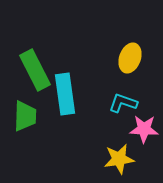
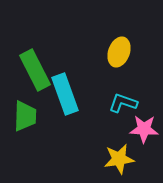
yellow ellipse: moved 11 px left, 6 px up
cyan rectangle: rotated 12 degrees counterclockwise
